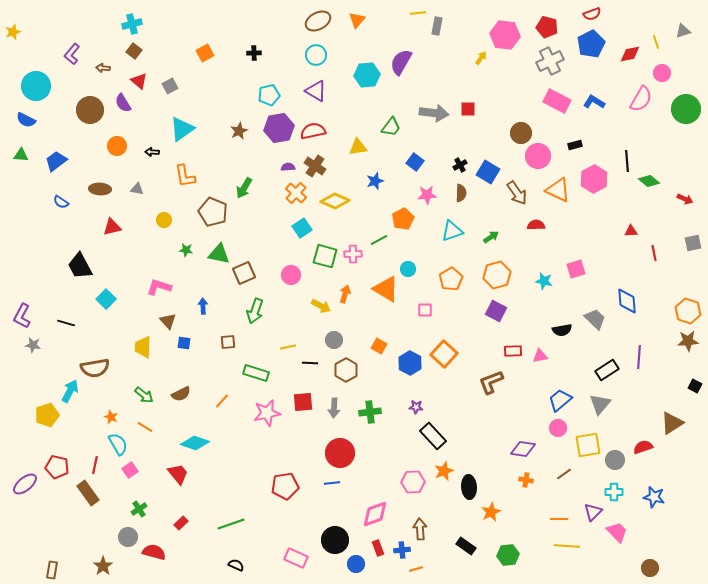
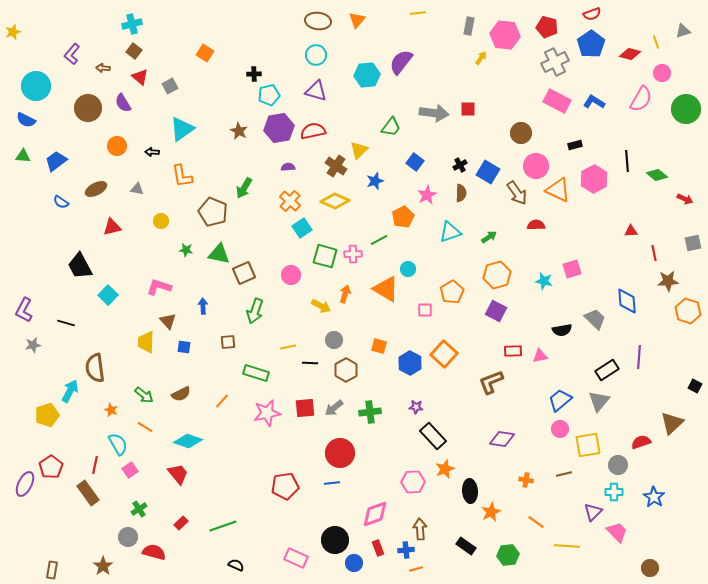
brown ellipse at (318, 21): rotated 35 degrees clockwise
gray rectangle at (437, 26): moved 32 px right
blue pentagon at (591, 44): rotated 8 degrees counterclockwise
orange square at (205, 53): rotated 30 degrees counterclockwise
black cross at (254, 53): moved 21 px down
red diamond at (630, 54): rotated 25 degrees clockwise
gray cross at (550, 61): moved 5 px right, 1 px down
purple semicircle at (401, 62): rotated 8 degrees clockwise
red triangle at (139, 81): moved 1 px right, 4 px up
purple triangle at (316, 91): rotated 15 degrees counterclockwise
brown circle at (90, 110): moved 2 px left, 2 px up
brown star at (239, 131): rotated 18 degrees counterclockwise
yellow triangle at (358, 147): moved 1 px right, 3 px down; rotated 36 degrees counterclockwise
green triangle at (21, 155): moved 2 px right, 1 px down
pink circle at (538, 156): moved 2 px left, 10 px down
brown cross at (315, 166): moved 21 px right
orange L-shape at (185, 176): moved 3 px left
green diamond at (649, 181): moved 8 px right, 6 px up
brown ellipse at (100, 189): moved 4 px left; rotated 30 degrees counterclockwise
orange cross at (296, 193): moved 6 px left, 8 px down
pink star at (427, 195): rotated 24 degrees counterclockwise
orange pentagon at (403, 219): moved 2 px up
yellow circle at (164, 220): moved 3 px left, 1 px down
cyan triangle at (452, 231): moved 2 px left, 1 px down
green arrow at (491, 237): moved 2 px left
pink square at (576, 269): moved 4 px left
orange pentagon at (451, 279): moved 1 px right, 13 px down
cyan square at (106, 299): moved 2 px right, 4 px up
purple L-shape at (22, 316): moved 2 px right, 6 px up
brown star at (688, 341): moved 20 px left, 60 px up
blue square at (184, 343): moved 4 px down
gray star at (33, 345): rotated 21 degrees counterclockwise
orange square at (379, 346): rotated 14 degrees counterclockwise
yellow trapezoid at (143, 347): moved 3 px right, 5 px up
brown semicircle at (95, 368): rotated 92 degrees clockwise
red square at (303, 402): moved 2 px right, 6 px down
gray triangle at (600, 404): moved 1 px left, 3 px up
gray arrow at (334, 408): rotated 48 degrees clockwise
orange star at (111, 417): moved 7 px up
brown triangle at (672, 423): rotated 10 degrees counterclockwise
pink circle at (558, 428): moved 2 px right, 1 px down
cyan diamond at (195, 443): moved 7 px left, 2 px up
red semicircle at (643, 447): moved 2 px left, 5 px up
purple diamond at (523, 449): moved 21 px left, 10 px up
gray circle at (615, 460): moved 3 px right, 5 px down
red pentagon at (57, 467): moved 6 px left; rotated 25 degrees clockwise
orange star at (444, 471): moved 1 px right, 2 px up
brown line at (564, 474): rotated 21 degrees clockwise
purple ellipse at (25, 484): rotated 25 degrees counterclockwise
black ellipse at (469, 487): moved 1 px right, 4 px down
blue star at (654, 497): rotated 20 degrees clockwise
orange line at (559, 519): moved 23 px left, 3 px down; rotated 36 degrees clockwise
green line at (231, 524): moved 8 px left, 2 px down
blue cross at (402, 550): moved 4 px right
blue circle at (356, 564): moved 2 px left, 1 px up
